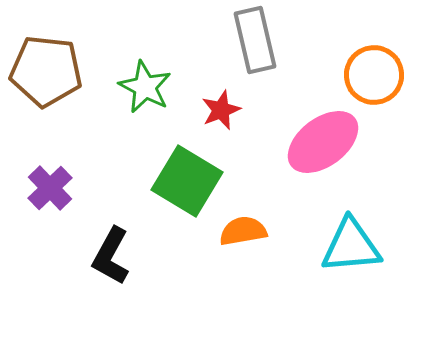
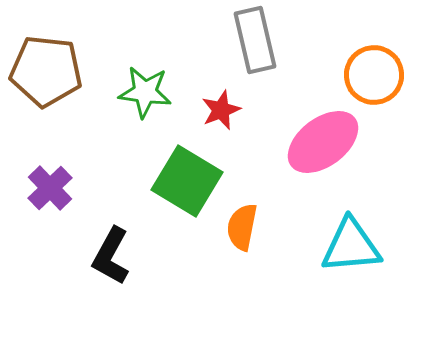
green star: moved 5 px down; rotated 20 degrees counterclockwise
orange semicircle: moved 1 px left, 4 px up; rotated 69 degrees counterclockwise
